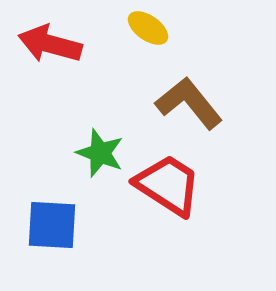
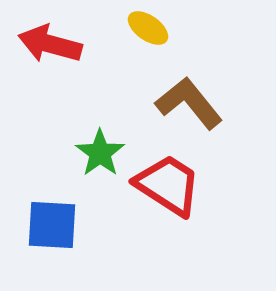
green star: rotated 15 degrees clockwise
